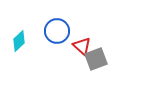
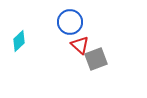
blue circle: moved 13 px right, 9 px up
red triangle: moved 2 px left, 1 px up
